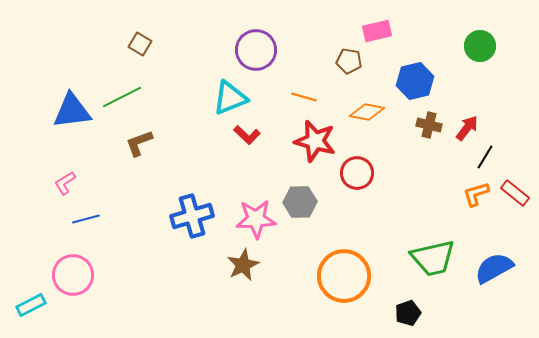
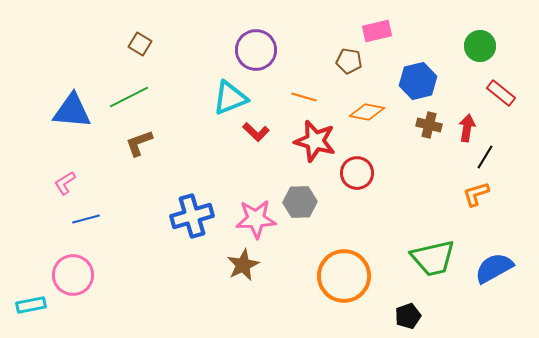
blue hexagon: moved 3 px right
green line: moved 7 px right
blue triangle: rotated 12 degrees clockwise
red arrow: rotated 28 degrees counterclockwise
red L-shape: moved 9 px right, 3 px up
red rectangle: moved 14 px left, 100 px up
cyan rectangle: rotated 16 degrees clockwise
black pentagon: moved 3 px down
